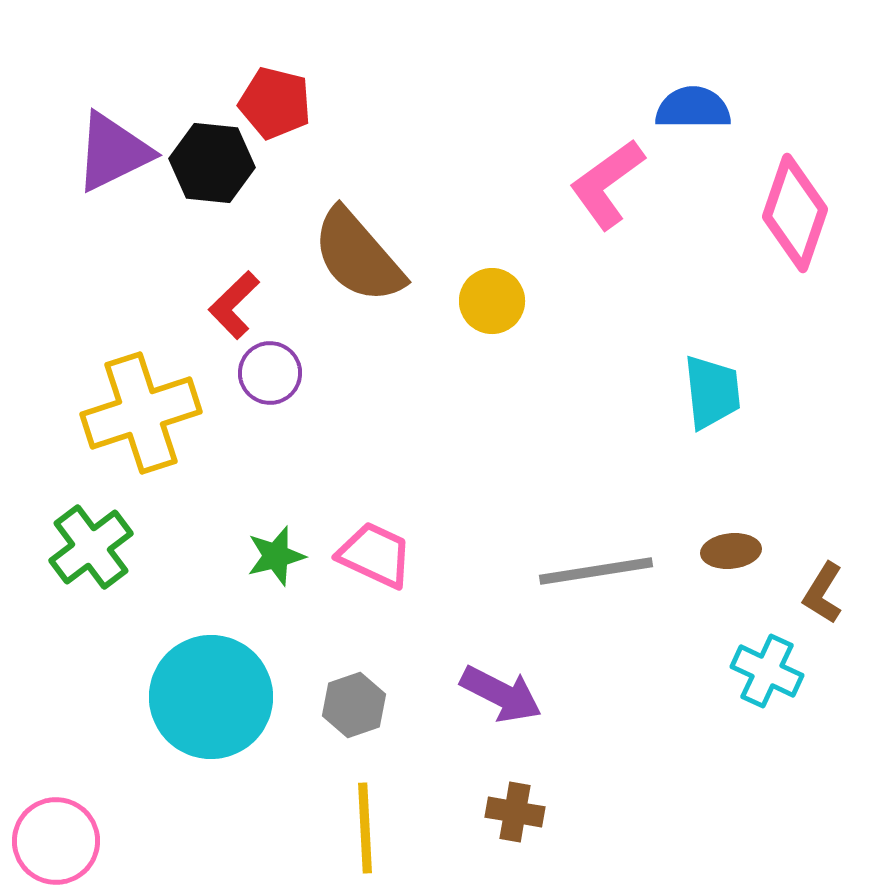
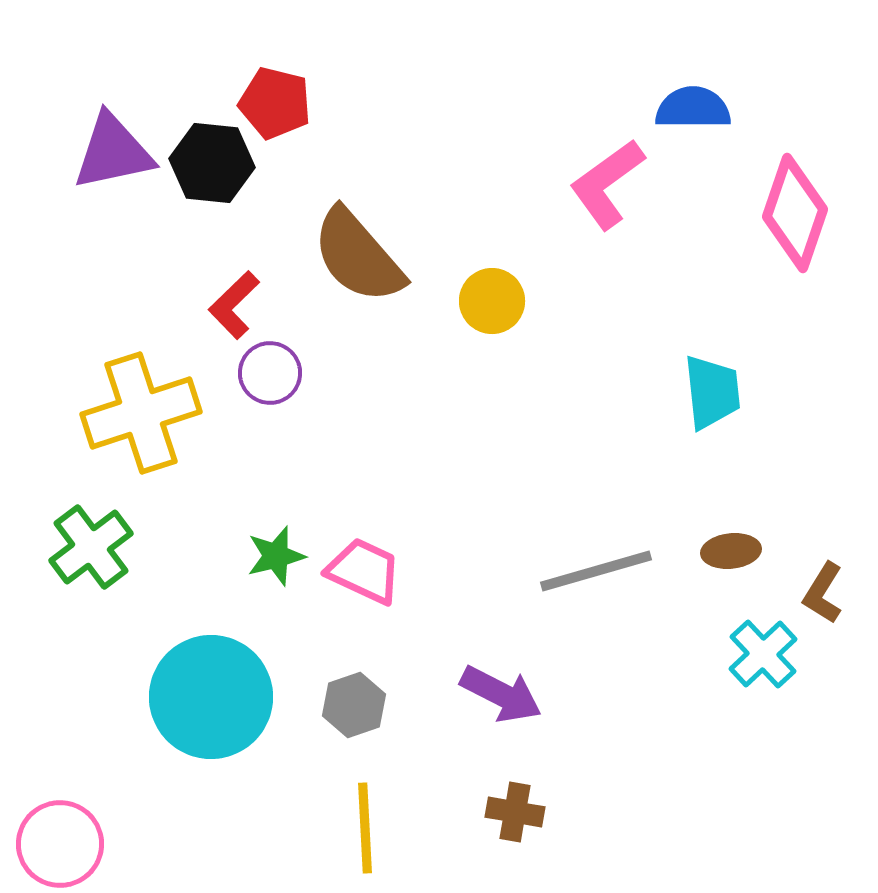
purple triangle: rotated 14 degrees clockwise
pink trapezoid: moved 11 px left, 16 px down
gray line: rotated 7 degrees counterclockwise
cyan cross: moved 4 px left, 17 px up; rotated 22 degrees clockwise
pink circle: moved 4 px right, 3 px down
